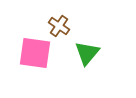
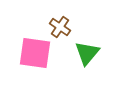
brown cross: moved 1 px right, 1 px down
